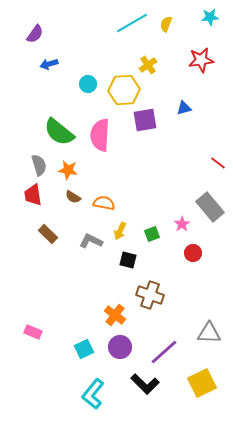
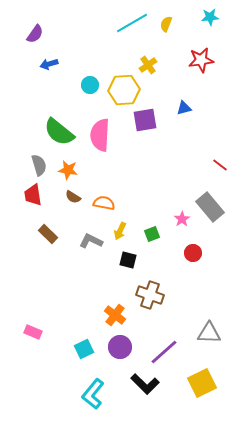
cyan circle: moved 2 px right, 1 px down
red line: moved 2 px right, 2 px down
pink star: moved 5 px up
